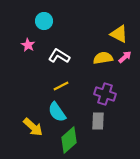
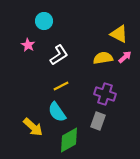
white L-shape: moved 1 px up; rotated 115 degrees clockwise
gray rectangle: rotated 18 degrees clockwise
green diamond: rotated 12 degrees clockwise
